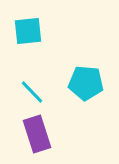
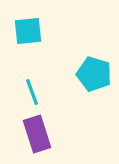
cyan pentagon: moved 8 px right, 9 px up; rotated 12 degrees clockwise
cyan line: rotated 24 degrees clockwise
